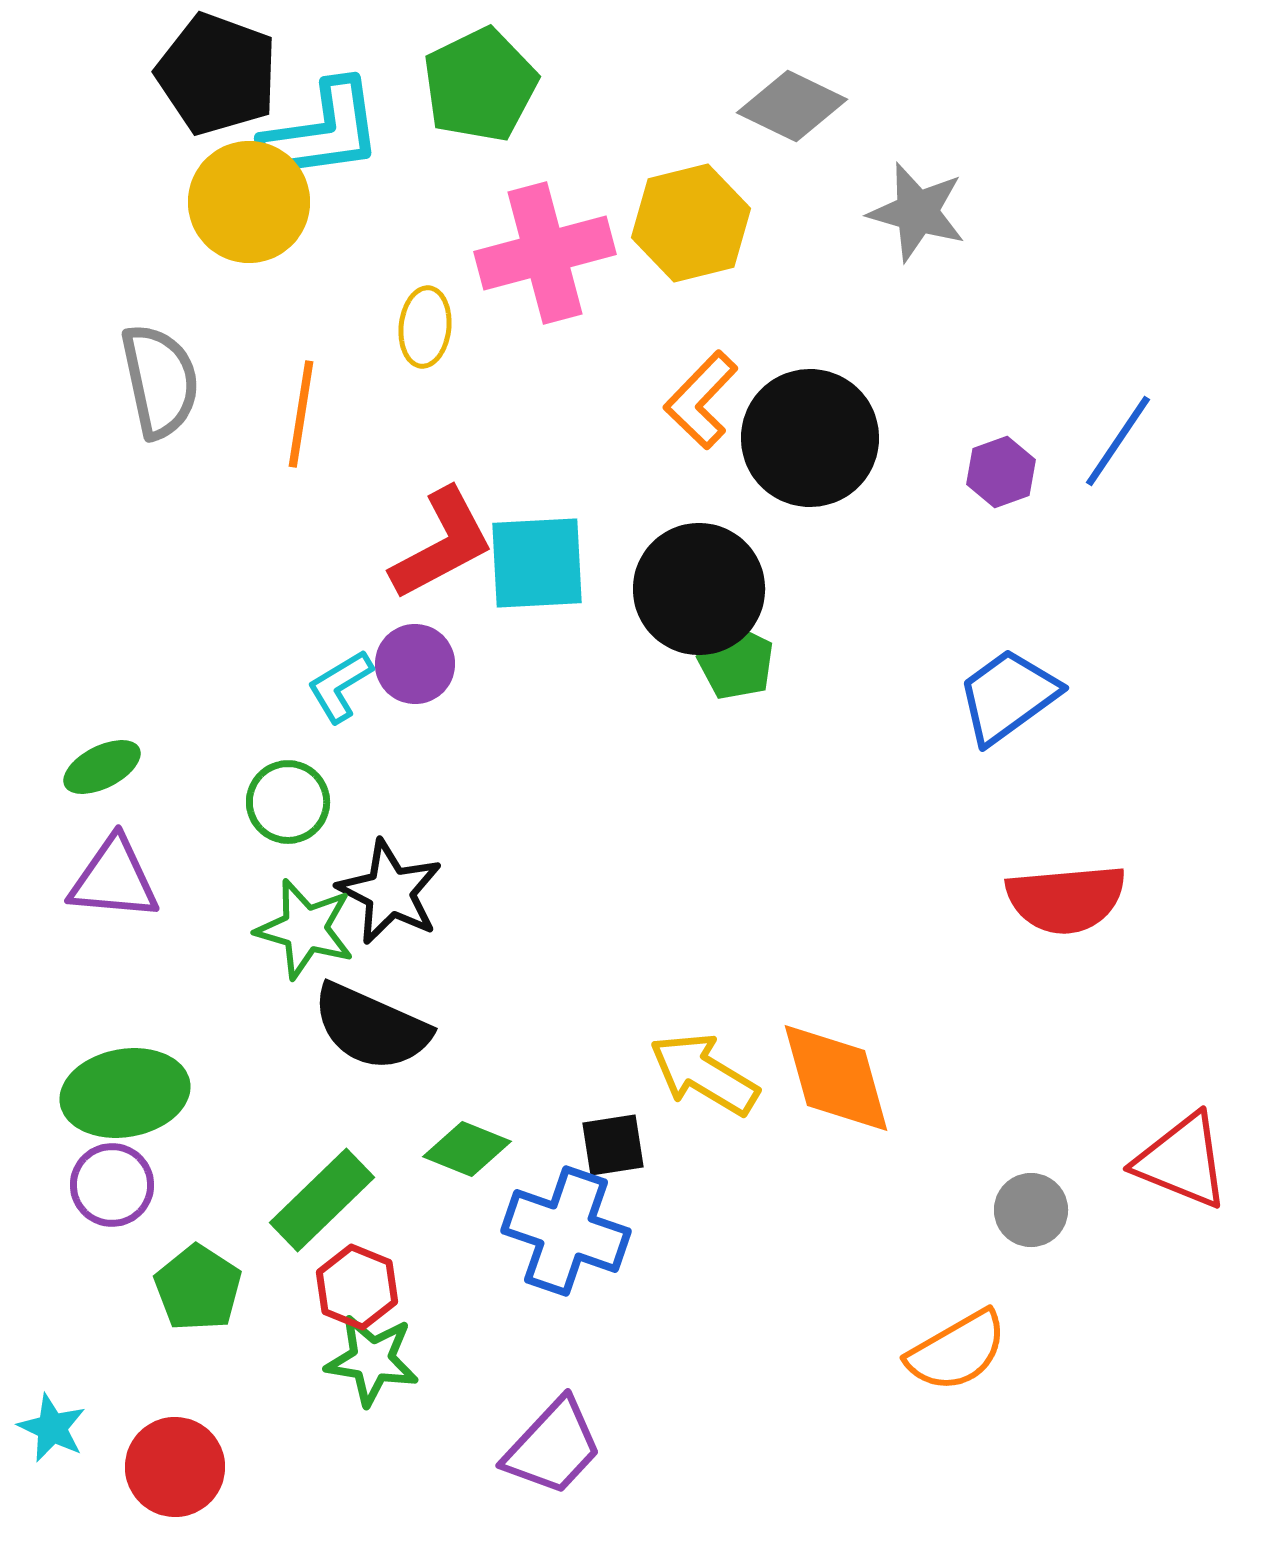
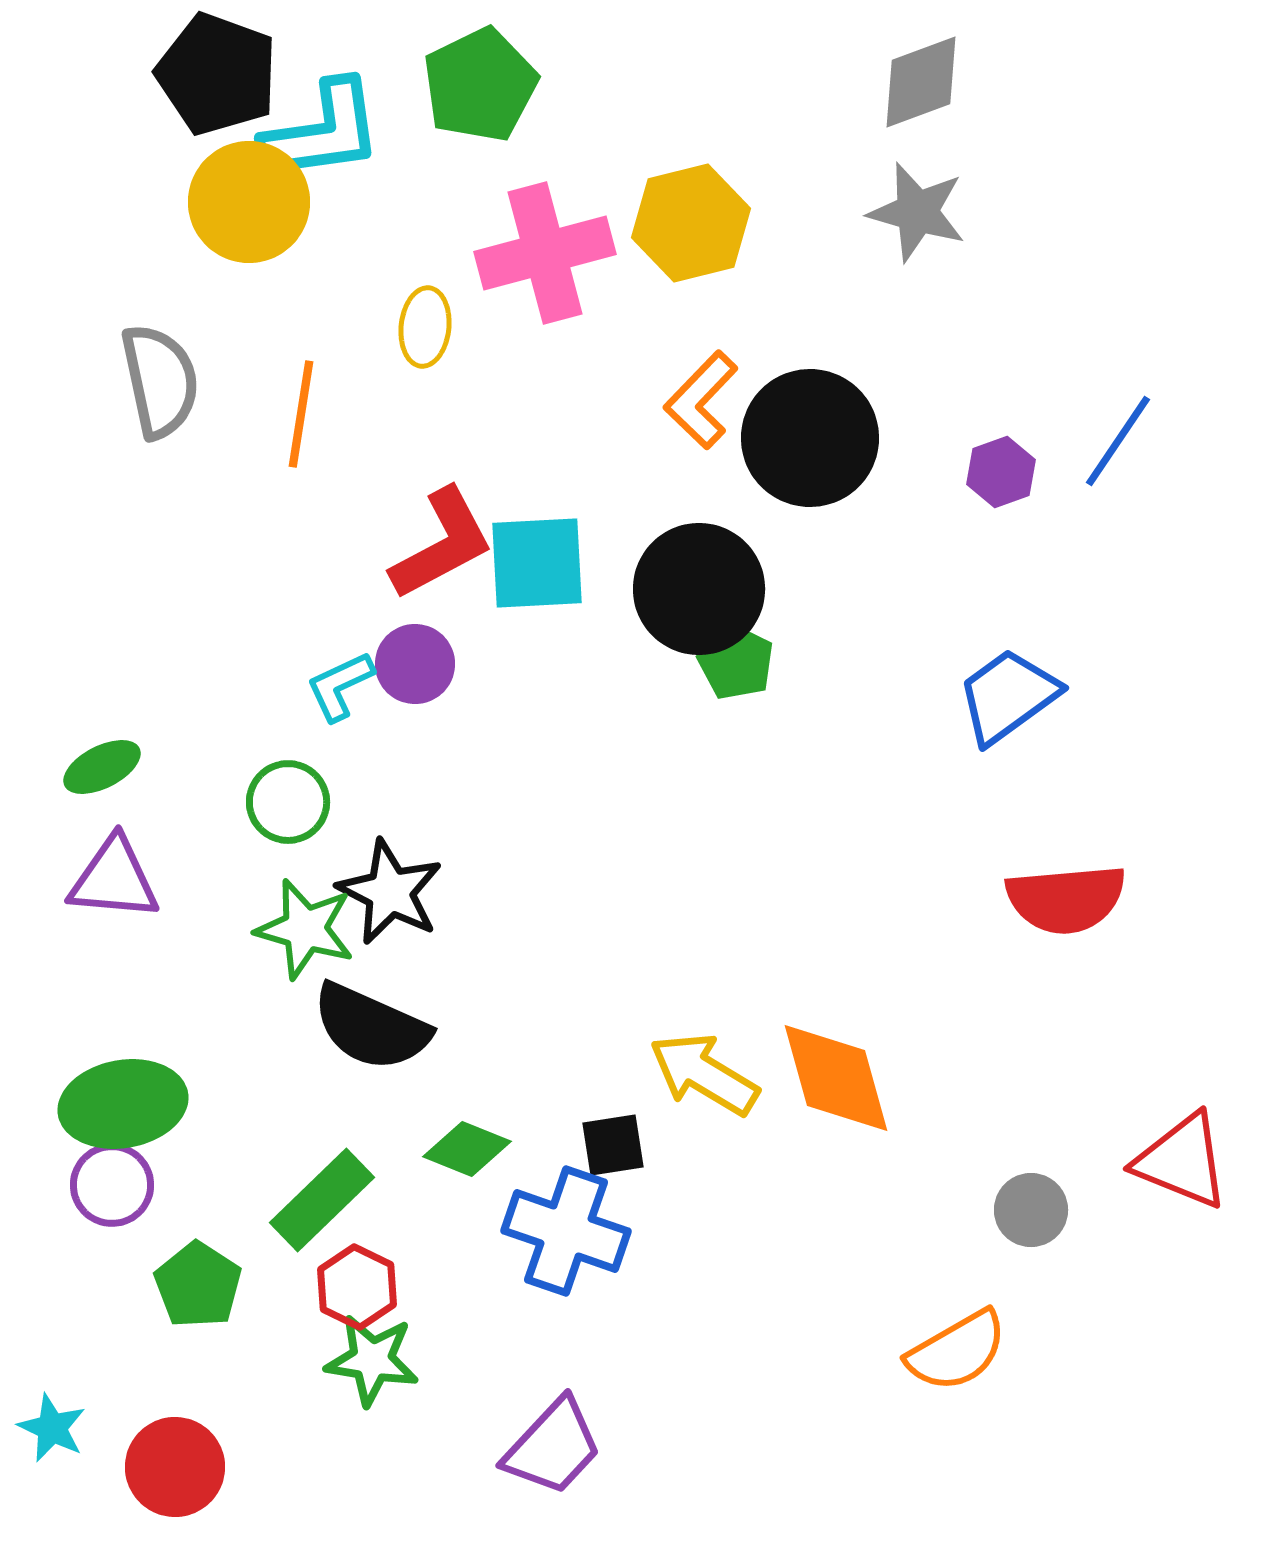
gray diamond at (792, 106): moved 129 px right, 24 px up; rotated 46 degrees counterclockwise
cyan L-shape at (340, 686): rotated 6 degrees clockwise
green ellipse at (125, 1093): moved 2 px left, 11 px down
red hexagon at (357, 1287): rotated 4 degrees clockwise
green pentagon at (198, 1288): moved 3 px up
